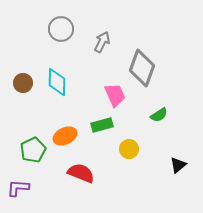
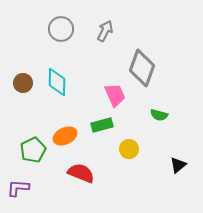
gray arrow: moved 3 px right, 11 px up
green semicircle: rotated 48 degrees clockwise
